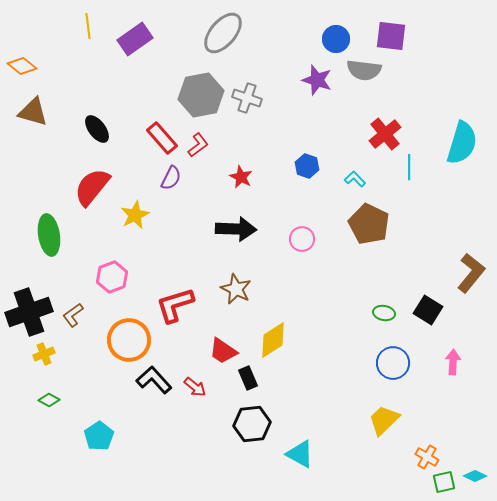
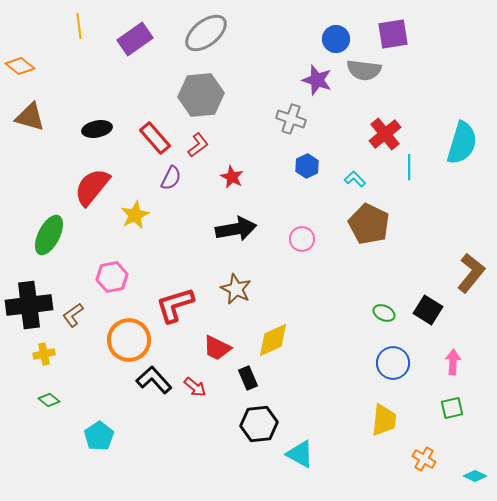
yellow line at (88, 26): moved 9 px left
gray ellipse at (223, 33): moved 17 px left; rotated 12 degrees clockwise
purple square at (391, 36): moved 2 px right, 2 px up; rotated 16 degrees counterclockwise
orange diamond at (22, 66): moved 2 px left
gray hexagon at (201, 95): rotated 6 degrees clockwise
gray cross at (247, 98): moved 44 px right, 21 px down
brown triangle at (33, 112): moved 3 px left, 5 px down
black ellipse at (97, 129): rotated 64 degrees counterclockwise
red rectangle at (162, 138): moved 7 px left
blue hexagon at (307, 166): rotated 15 degrees clockwise
red star at (241, 177): moved 9 px left
black arrow at (236, 229): rotated 12 degrees counterclockwise
green ellipse at (49, 235): rotated 36 degrees clockwise
pink hexagon at (112, 277): rotated 8 degrees clockwise
black cross at (29, 312): moved 7 px up; rotated 12 degrees clockwise
green ellipse at (384, 313): rotated 15 degrees clockwise
yellow diamond at (273, 340): rotated 9 degrees clockwise
red trapezoid at (223, 351): moved 6 px left, 3 px up; rotated 8 degrees counterclockwise
yellow cross at (44, 354): rotated 10 degrees clockwise
green diamond at (49, 400): rotated 10 degrees clockwise
yellow trapezoid at (384, 420): rotated 140 degrees clockwise
black hexagon at (252, 424): moved 7 px right
orange cross at (427, 457): moved 3 px left, 2 px down
green square at (444, 482): moved 8 px right, 74 px up
